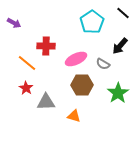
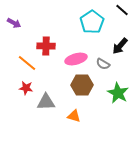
black line: moved 1 px left, 3 px up
pink ellipse: rotated 10 degrees clockwise
red star: rotated 24 degrees counterclockwise
green star: rotated 10 degrees counterclockwise
